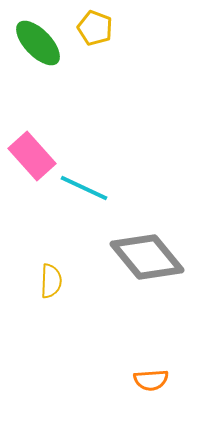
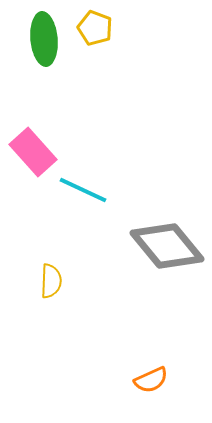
green ellipse: moved 6 px right, 4 px up; rotated 39 degrees clockwise
pink rectangle: moved 1 px right, 4 px up
cyan line: moved 1 px left, 2 px down
gray diamond: moved 20 px right, 11 px up
orange semicircle: rotated 20 degrees counterclockwise
